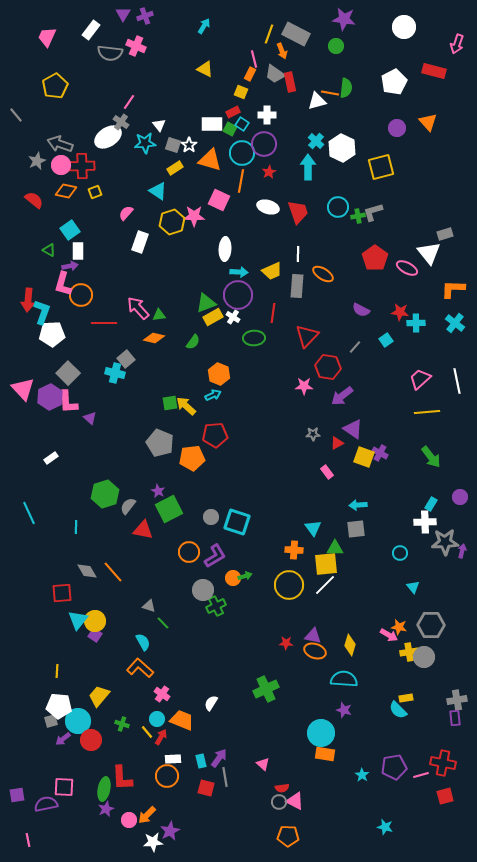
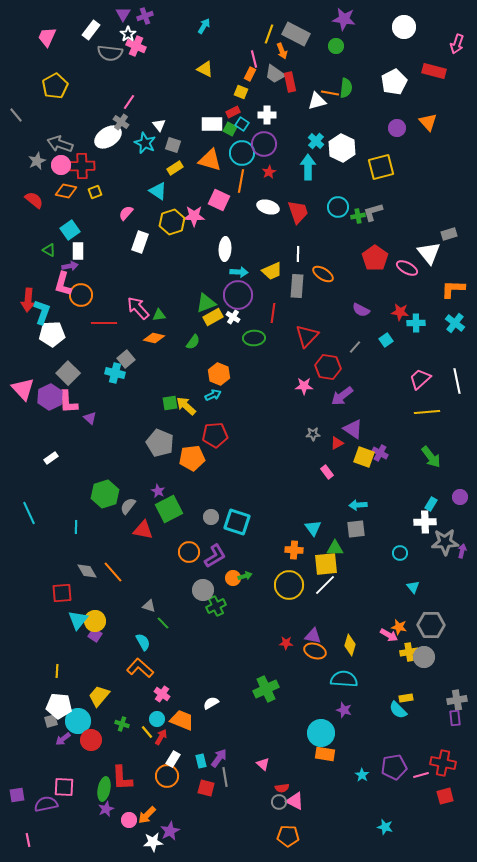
cyan star at (145, 143): rotated 30 degrees clockwise
white star at (189, 145): moved 61 px left, 111 px up
gray rectangle at (445, 234): moved 4 px right
white semicircle at (211, 703): rotated 28 degrees clockwise
white rectangle at (173, 759): rotated 56 degrees counterclockwise
